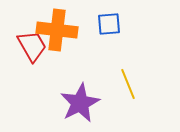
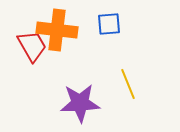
purple star: rotated 24 degrees clockwise
